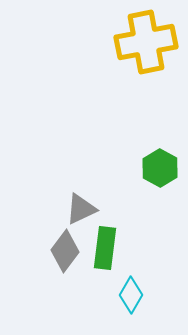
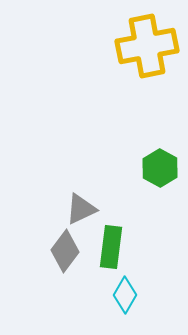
yellow cross: moved 1 px right, 4 px down
green rectangle: moved 6 px right, 1 px up
cyan diamond: moved 6 px left
